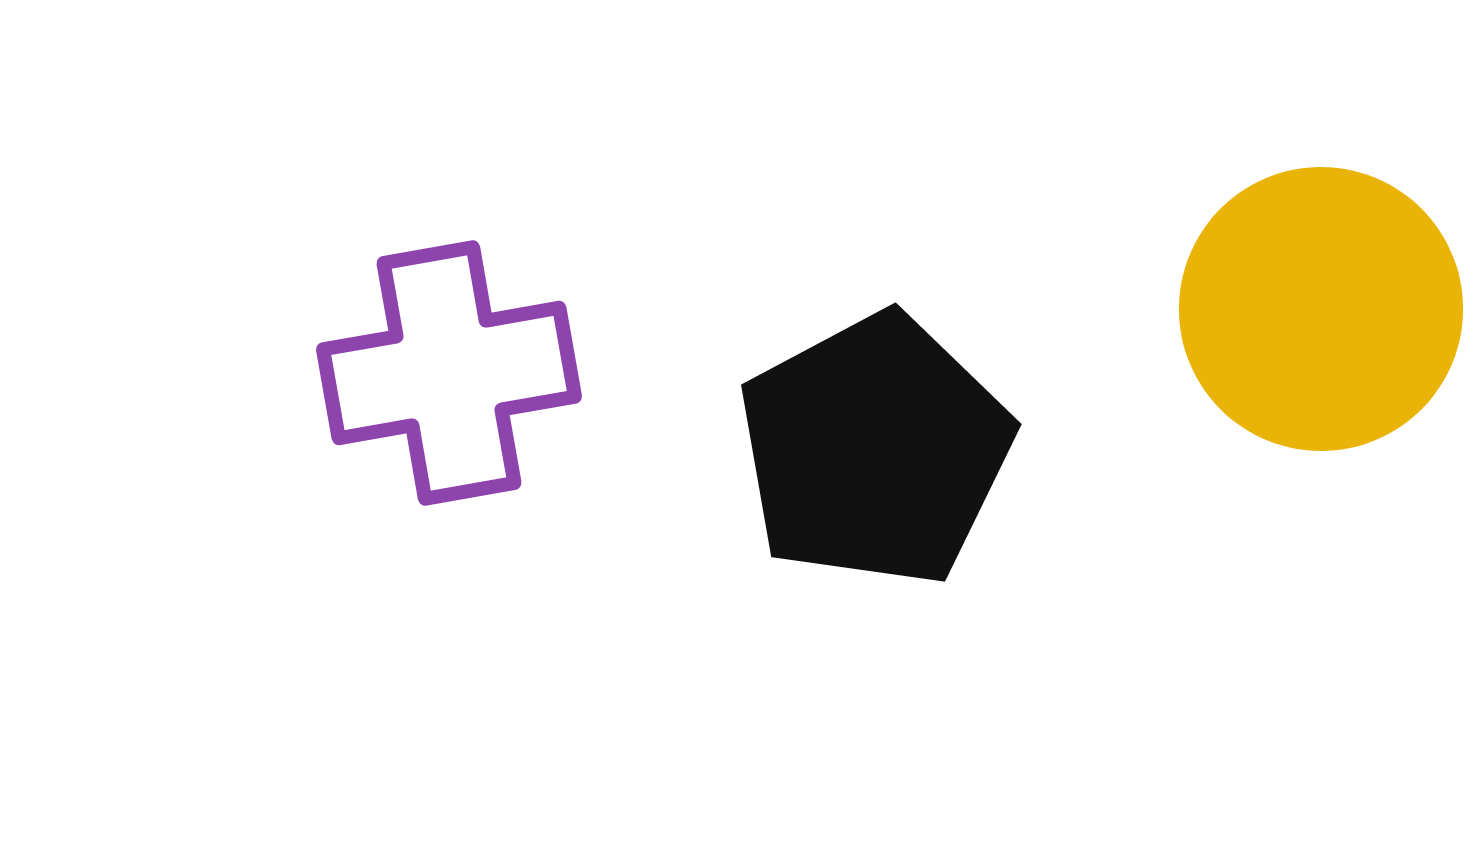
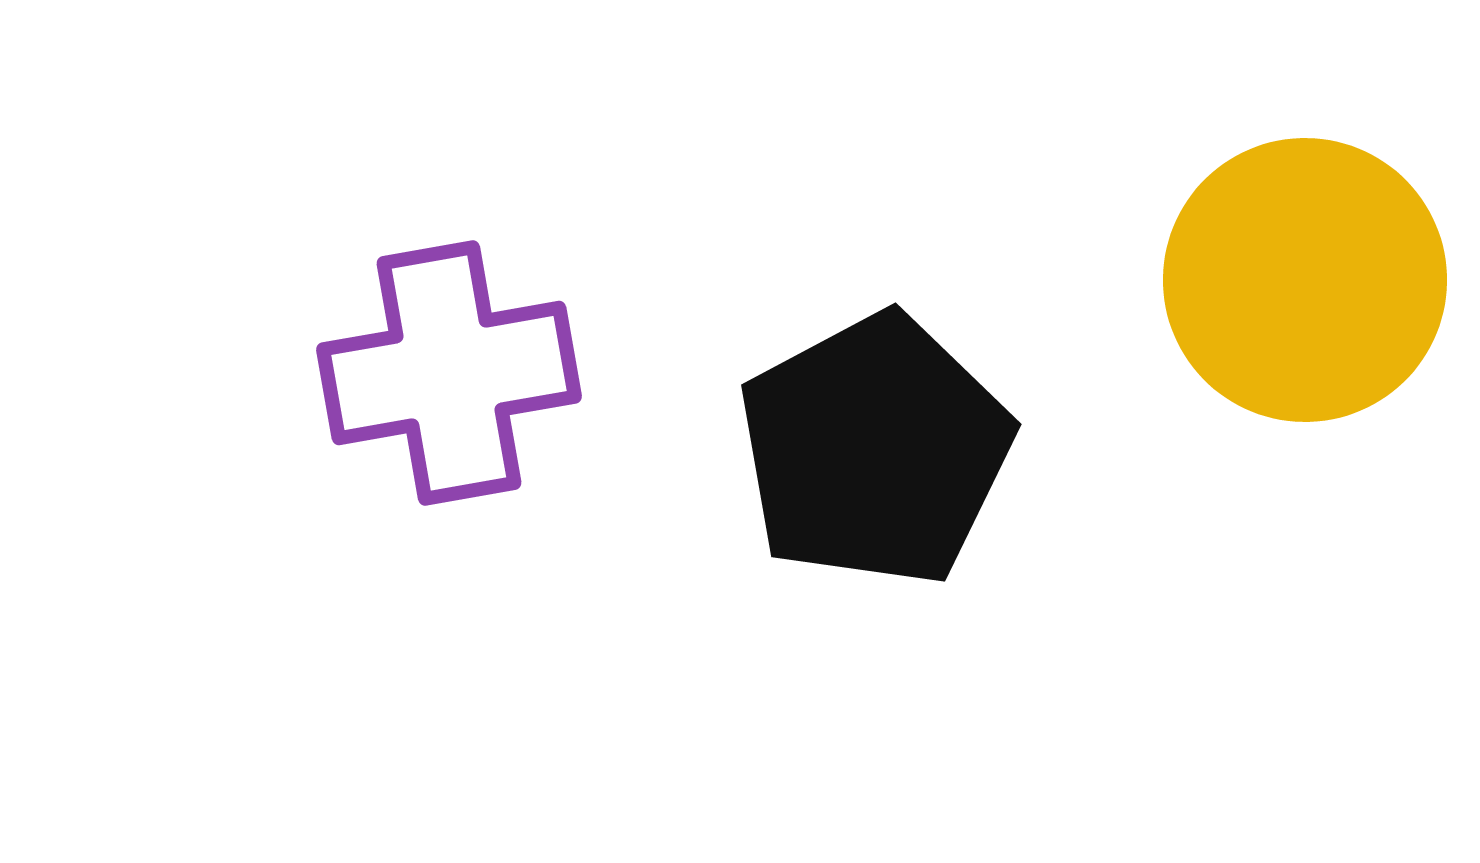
yellow circle: moved 16 px left, 29 px up
